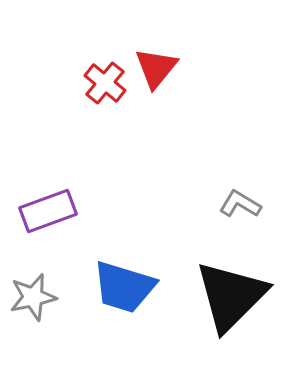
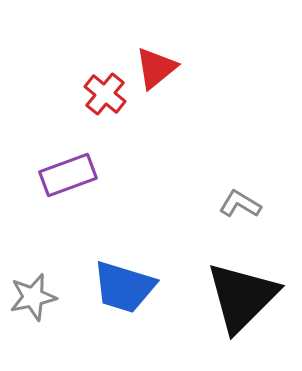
red triangle: rotated 12 degrees clockwise
red cross: moved 11 px down
purple rectangle: moved 20 px right, 36 px up
black triangle: moved 11 px right, 1 px down
